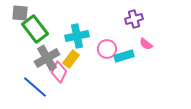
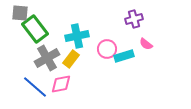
pink diamond: moved 2 px right, 12 px down; rotated 55 degrees clockwise
